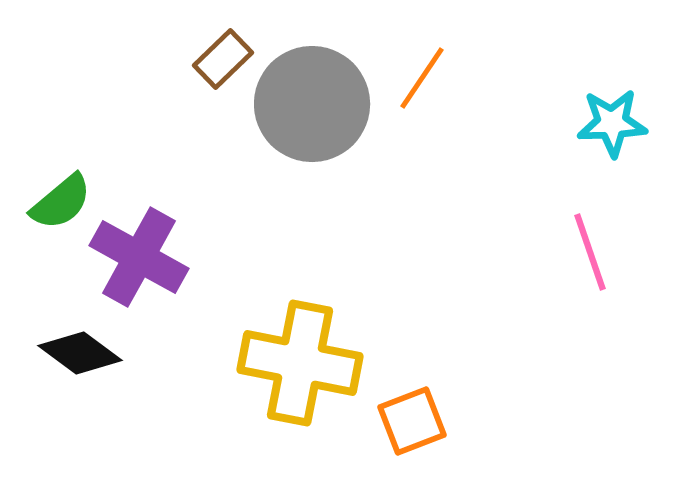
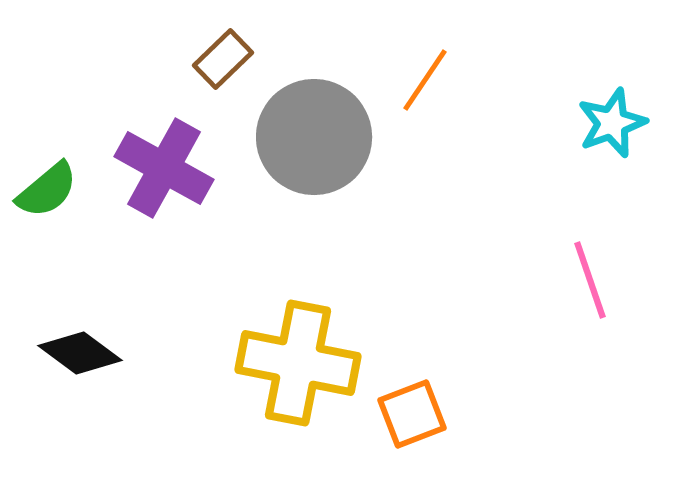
orange line: moved 3 px right, 2 px down
gray circle: moved 2 px right, 33 px down
cyan star: rotated 18 degrees counterclockwise
green semicircle: moved 14 px left, 12 px up
pink line: moved 28 px down
purple cross: moved 25 px right, 89 px up
yellow cross: moved 2 px left
orange square: moved 7 px up
